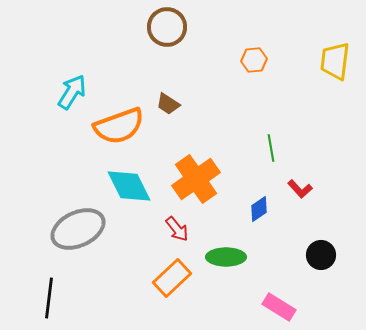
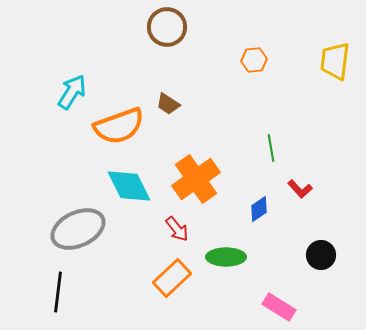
black line: moved 9 px right, 6 px up
